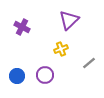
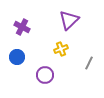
gray line: rotated 24 degrees counterclockwise
blue circle: moved 19 px up
